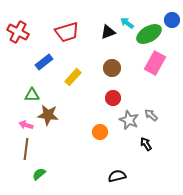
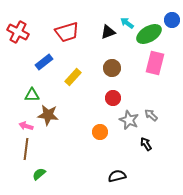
pink rectangle: rotated 15 degrees counterclockwise
pink arrow: moved 1 px down
